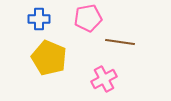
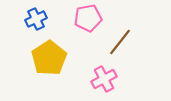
blue cross: moved 3 px left; rotated 25 degrees counterclockwise
brown line: rotated 60 degrees counterclockwise
yellow pentagon: rotated 16 degrees clockwise
